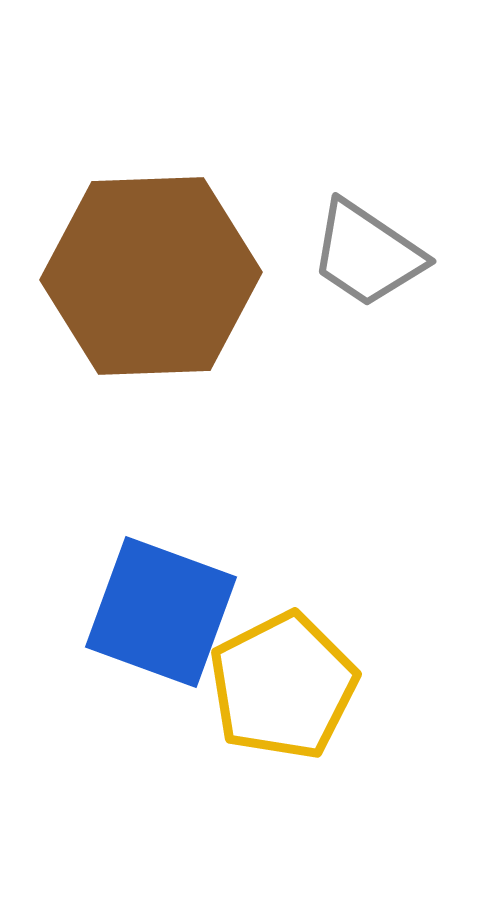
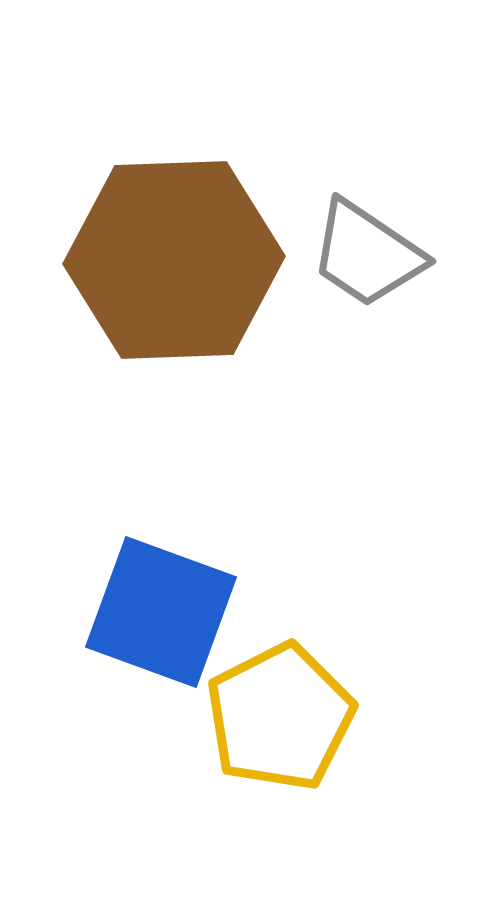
brown hexagon: moved 23 px right, 16 px up
yellow pentagon: moved 3 px left, 31 px down
